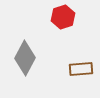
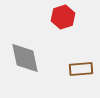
gray diamond: rotated 40 degrees counterclockwise
